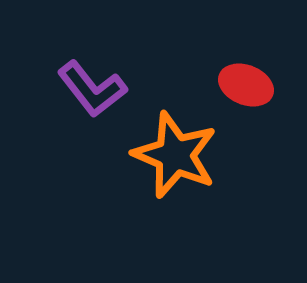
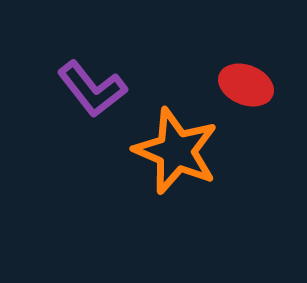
orange star: moved 1 px right, 4 px up
